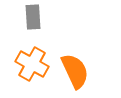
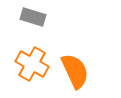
gray rectangle: rotated 70 degrees counterclockwise
